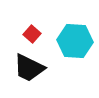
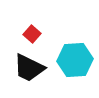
cyan hexagon: moved 19 px down; rotated 8 degrees counterclockwise
